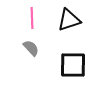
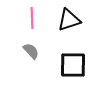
gray semicircle: moved 3 px down
